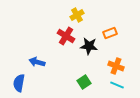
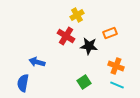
blue semicircle: moved 4 px right
